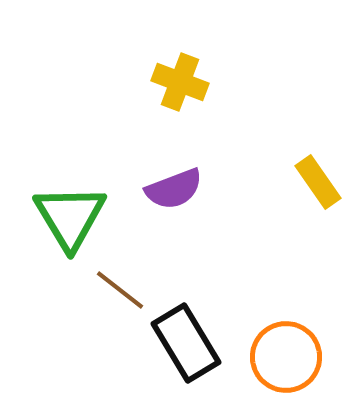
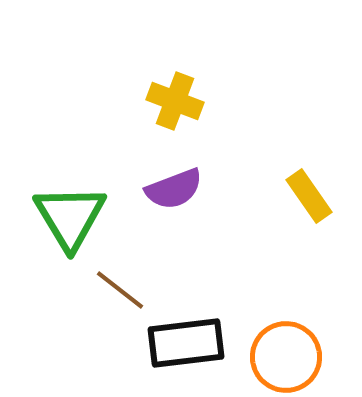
yellow cross: moved 5 px left, 19 px down
yellow rectangle: moved 9 px left, 14 px down
black rectangle: rotated 66 degrees counterclockwise
